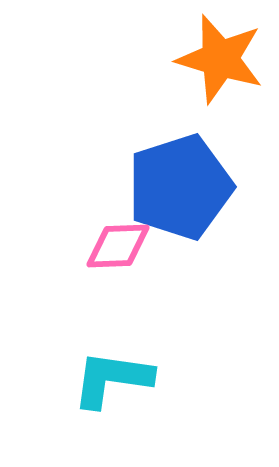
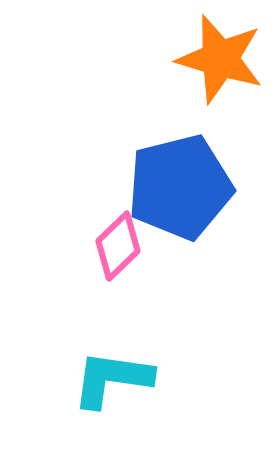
blue pentagon: rotated 4 degrees clockwise
pink diamond: rotated 42 degrees counterclockwise
